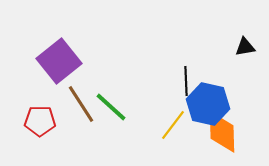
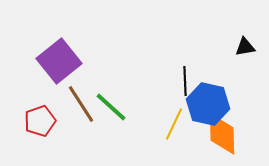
black line: moved 1 px left
red pentagon: rotated 20 degrees counterclockwise
yellow line: moved 1 px right, 1 px up; rotated 12 degrees counterclockwise
orange diamond: moved 2 px down
